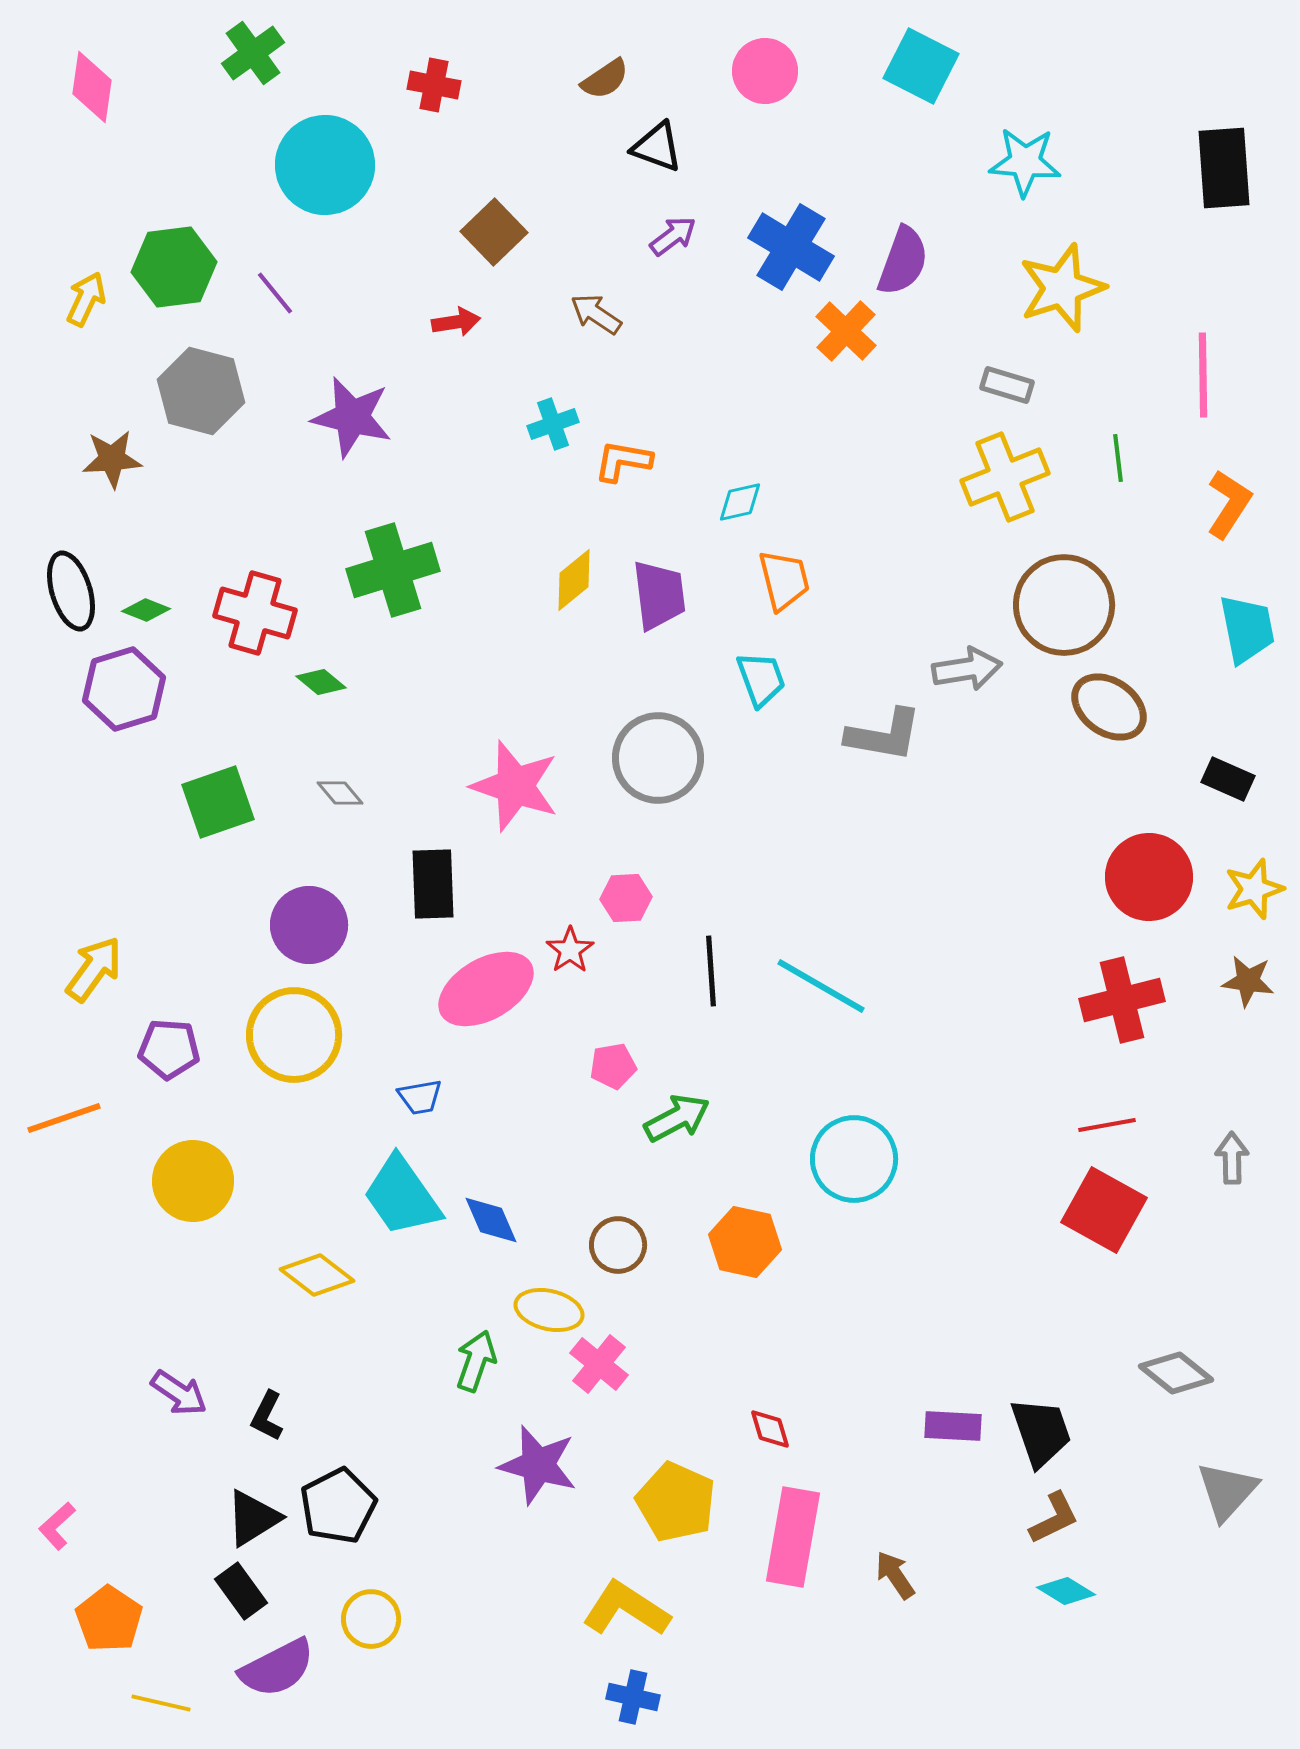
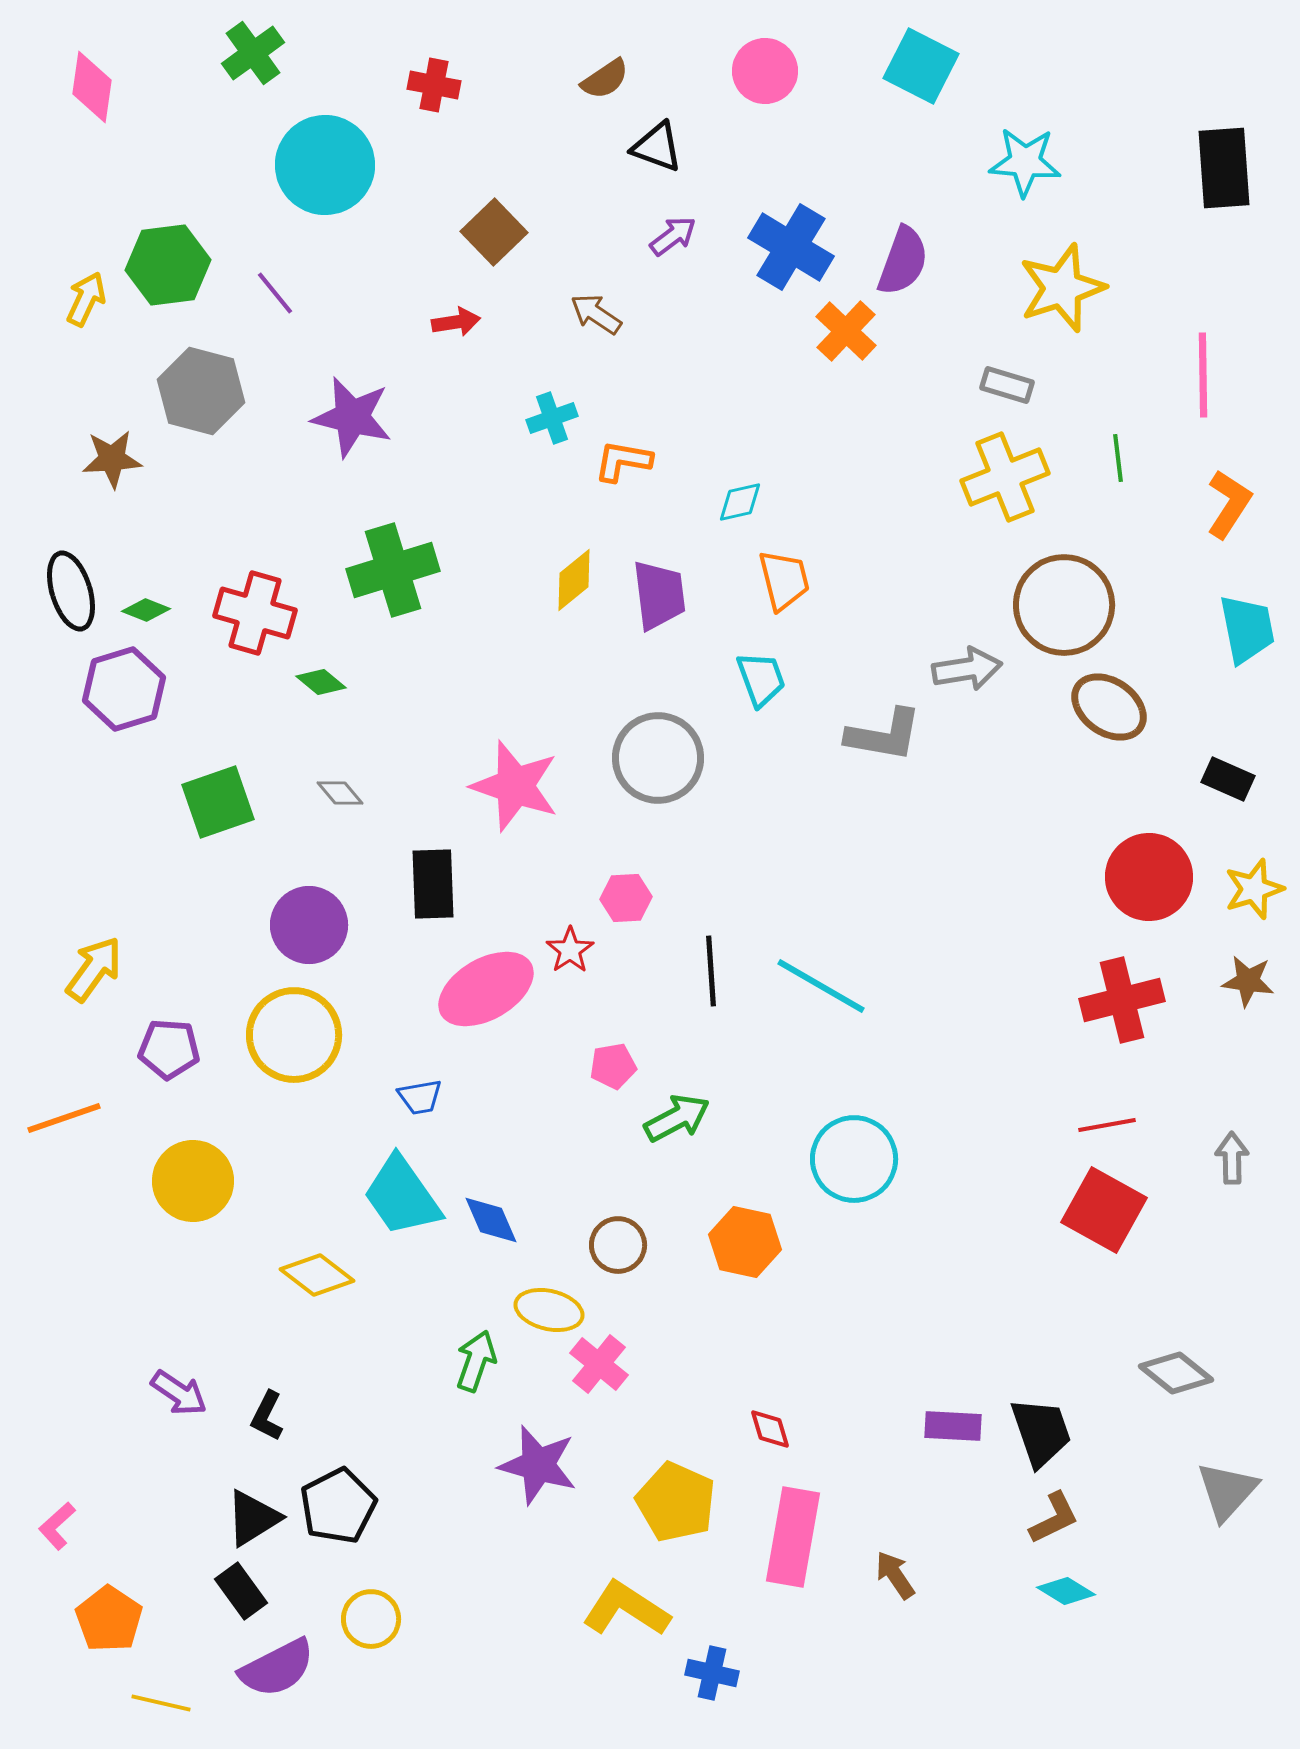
green hexagon at (174, 267): moved 6 px left, 2 px up
cyan cross at (553, 424): moved 1 px left, 6 px up
blue cross at (633, 1697): moved 79 px right, 24 px up
